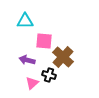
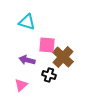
cyan triangle: moved 2 px right, 1 px down; rotated 18 degrees clockwise
pink square: moved 3 px right, 4 px down
pink triangle: moved 11 px left, 2 px down
